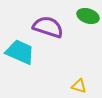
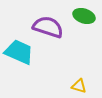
green ellipse: moved 4 px left
cyan trapezoid: moved 1 px left
